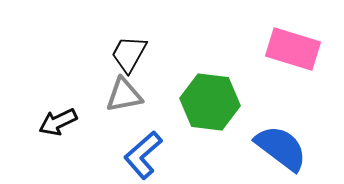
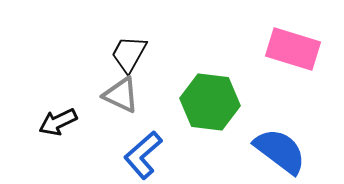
gray triangle: moved 3 px left; rotated 36 degrees clockwise
blue semicircle: moved 1 px left, 3 px down
